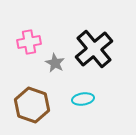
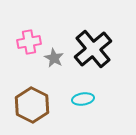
black cross: moved 1 px left
gray star: moved 1 px left, 5 px up
brown hexagon: rotated 8 degrees clockwise
